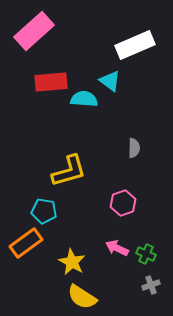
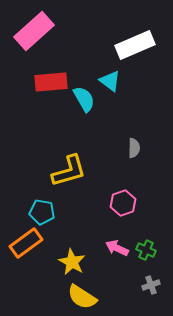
cyan semicircle: rotated 56 degrees clockwise
cyan pentagon: moved 2 px left, 1 px down
green cross: moved 4 px up
